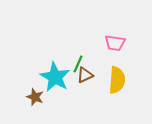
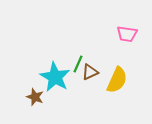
pink trapezoid: moved 12 px right, 9 px up
brown triangle: moved 5 px right, 3 px up
yellow semicircle: rotated 20 degrees clockwise
